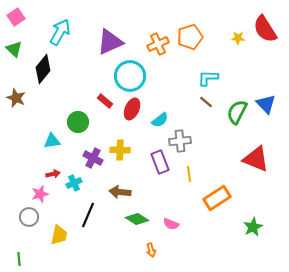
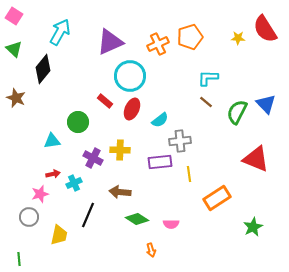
pink square: moved 2 px left, 1 px up; rotated 24 degrees counterclockwise
purple rectangle: rotated 75 degrees counterclockwise
pink semicircle: rotated 21 degrees counterclockwise
